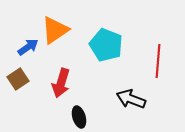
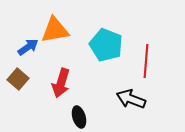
orange triangle: rotated 24 degrees clockwise
red line: moved 12 px left
brown square: rotated 15 degrees counterclockwise
